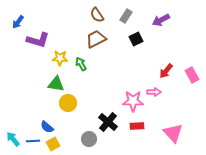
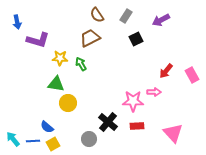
blue arrow: moved 1 px left; rotated 48 degrees counterclockwise
brown trapezoid: moved 6 px left, 1 px up
